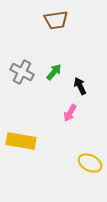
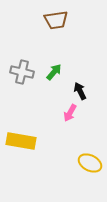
gray cross: rotated 15 degrees counterclockwise
black arrow: moved 5 px down
